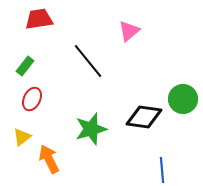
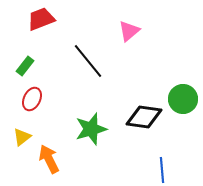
red trapezoid: moved 2 px right; rotated 12 degrees counterclockwise
